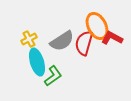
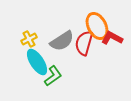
cyan ellipse: rotated 16 degrees counterclockwise
